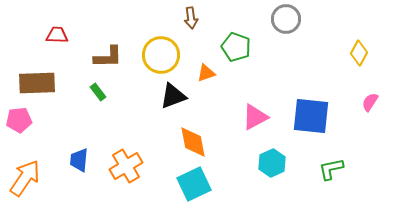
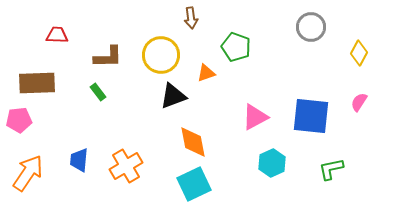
gray circle: moved 25 px right, 8 px down
pink semicircle: moved 11 px left
orange arrow: moved 3 px right, 5 px up
